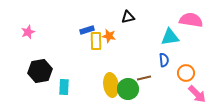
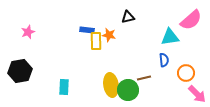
pink semicircle: rotated 130 degrees clockwise
blue rectangle: rotated 24 degrees clockwise
orange star: moved 1 px up
black hexagon: moved 20 px left
green circle: moved 1 px down
